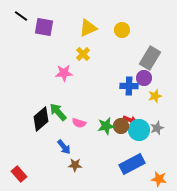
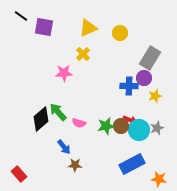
yellow circle: moved 2 px left, 3 px down
